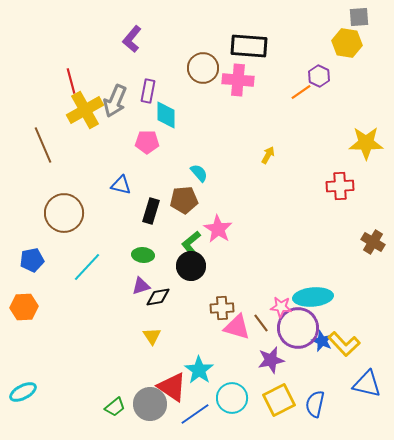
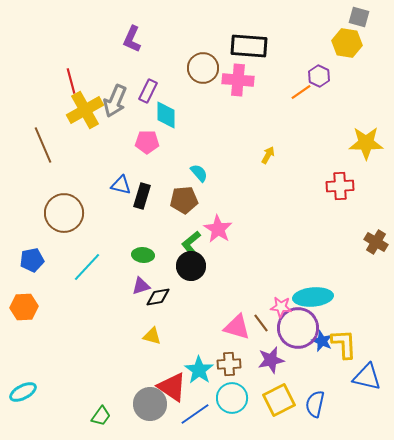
gray square at (359, 17): rotated 20 degrees clockwise
purple L-shape at (132, 39): rotated 16 degrees counterclockwise
purple rectangle at (148, 91): rotated 15 degrees clockwise
black rectangle at (151, 211): moved 9 px left, 15 px up
brown cross at (373, 242): moved 3 px right
brown cross at (222, 308): moved 7 px right, 56 px down
yellow triangle at (152, 336): rotated 42 degrees counterclockwise
yellow L-shape at (344, 344): rotated 140 degrees counterclockwise
blue triangle at (367, 384): moved 7 px up
green trapezoid at (115, 407): moved 14 px left, 9 px down; rotated 15 degrees counterclockwise
